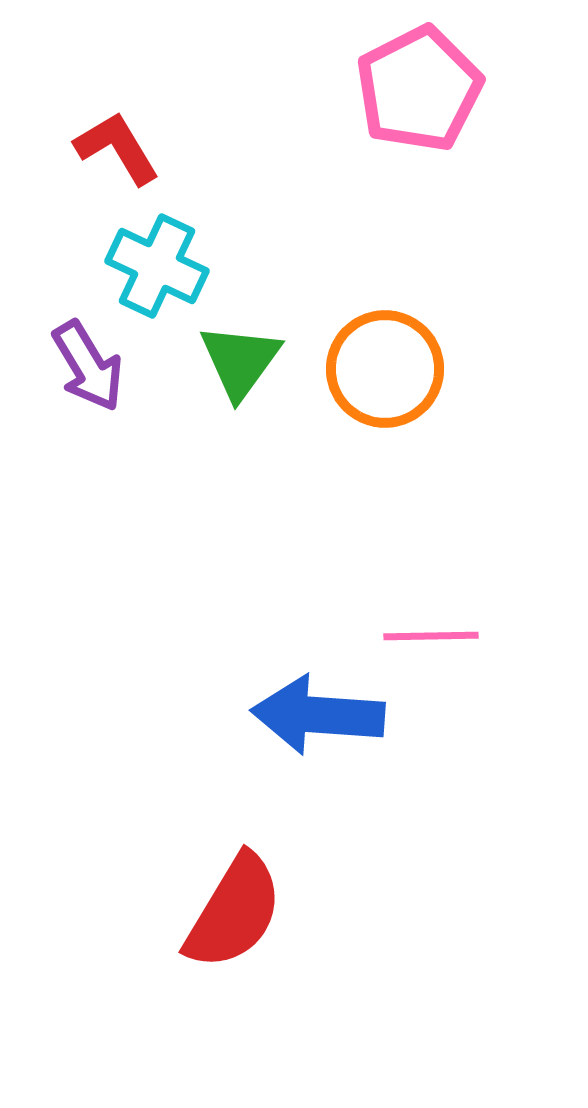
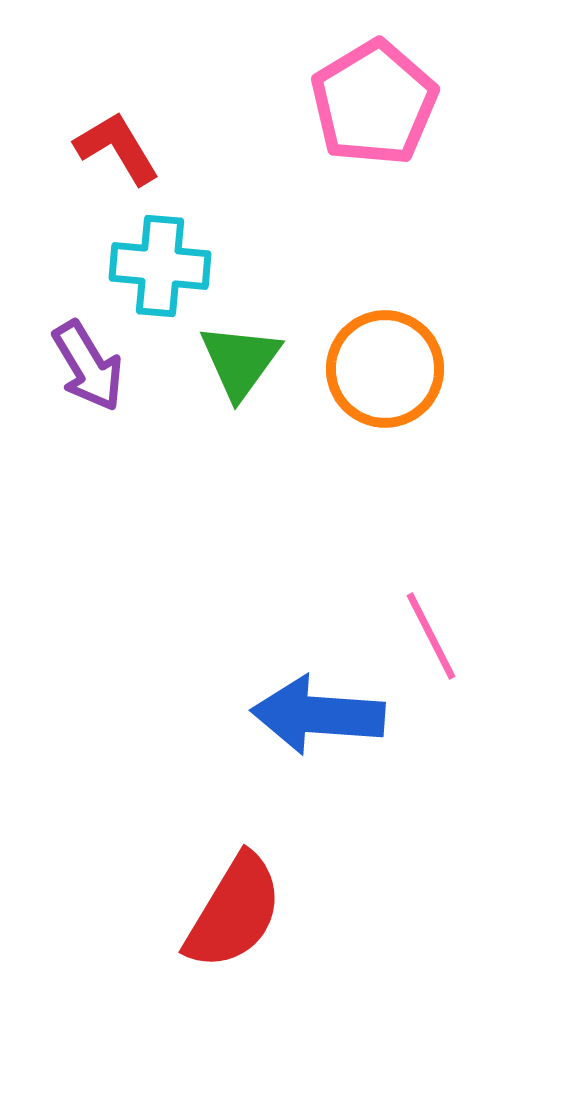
pink pentagon: moved 45 px left, 14 px down; rotated 4 degrees counterclockwise
cyan cross: moved 3 px right; rotated 20 degrees counterclockwise
pink line: rotated 64 degrees clockwise
